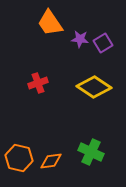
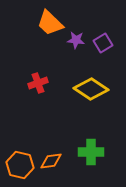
orange trapezoid: rotated 12 degrees counterclockwise
purple star: moved 4 px left, 1 px down
yellow diamond: moved 3 px left, 2 px down
green cross: rotated 25 degrees counterclockwise
orange hexagon: moved 1 px right, 7 px down
